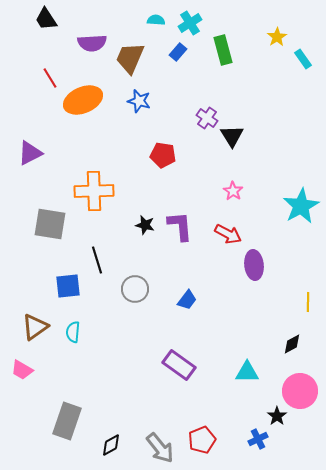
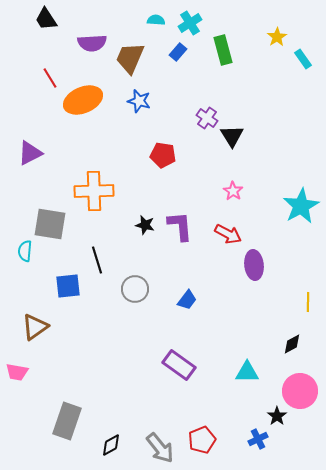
cyan semicircle at (73, 332): moved 48 px left, 81 px up
pink trapezoid at (22, 370): moved 5 px left, 2 px down; rotated 20 degrees counterclockwise
